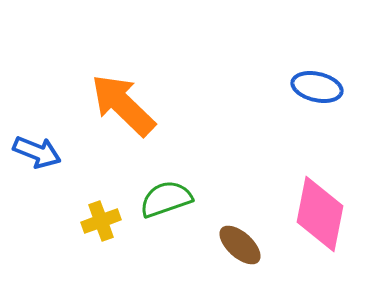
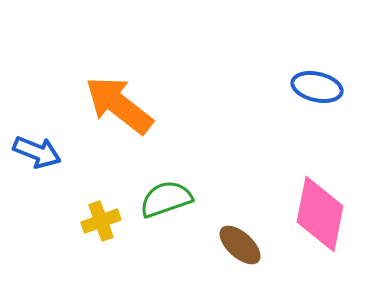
orange arrow: moved 4 px left; rotated 6 degrees counterclockwise
